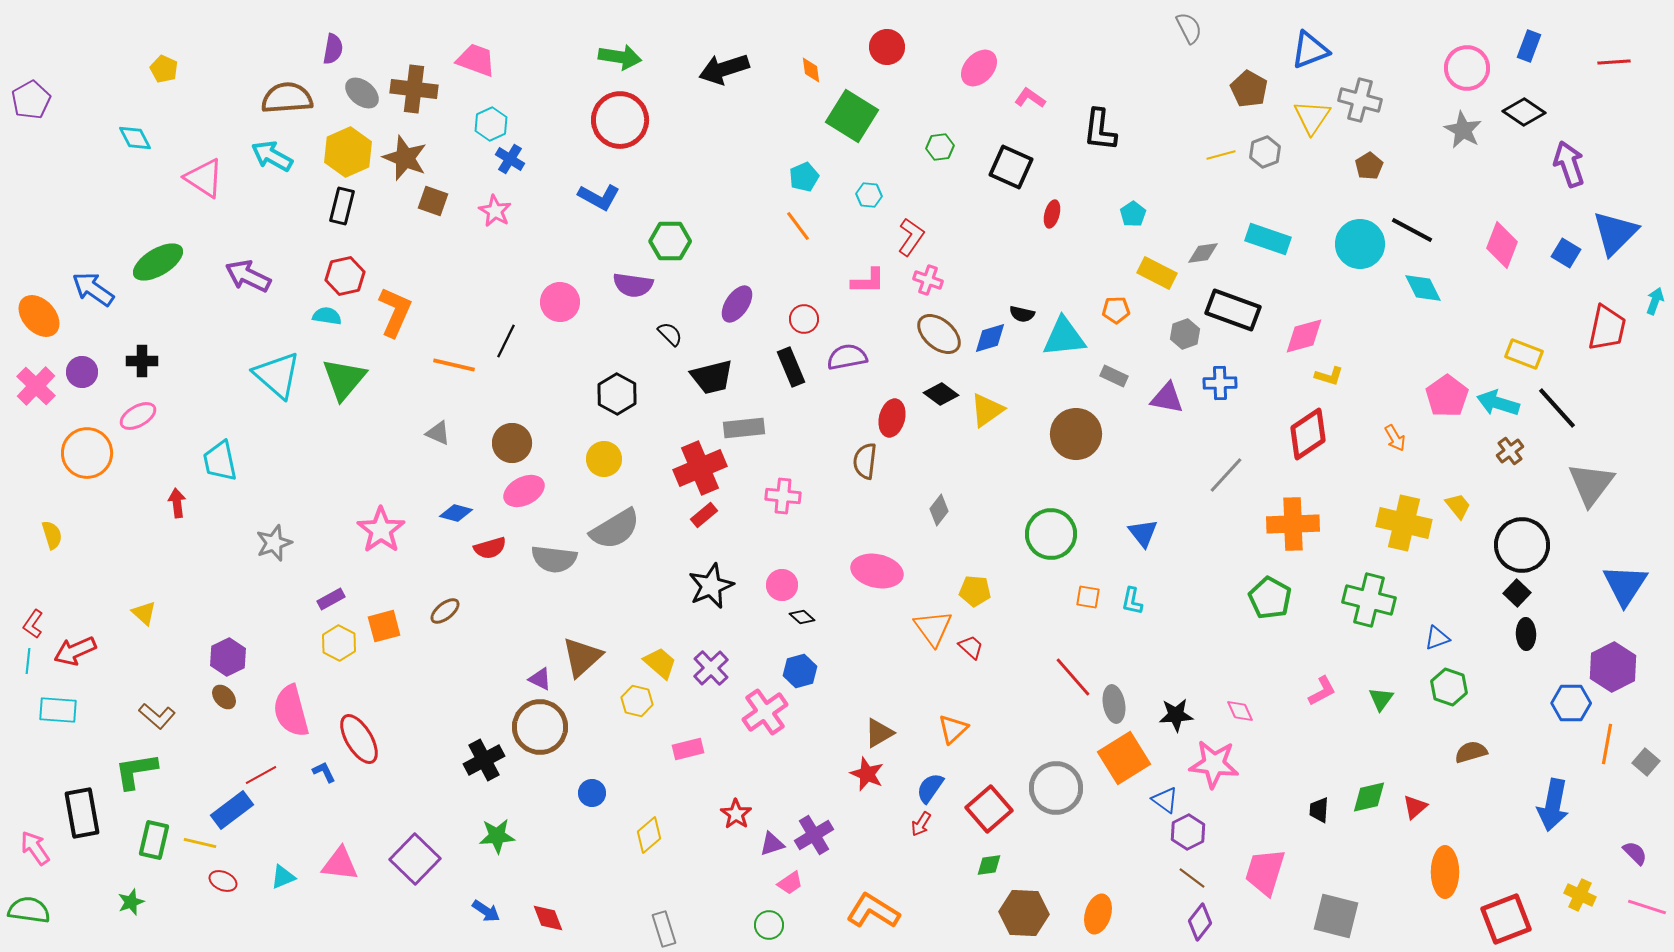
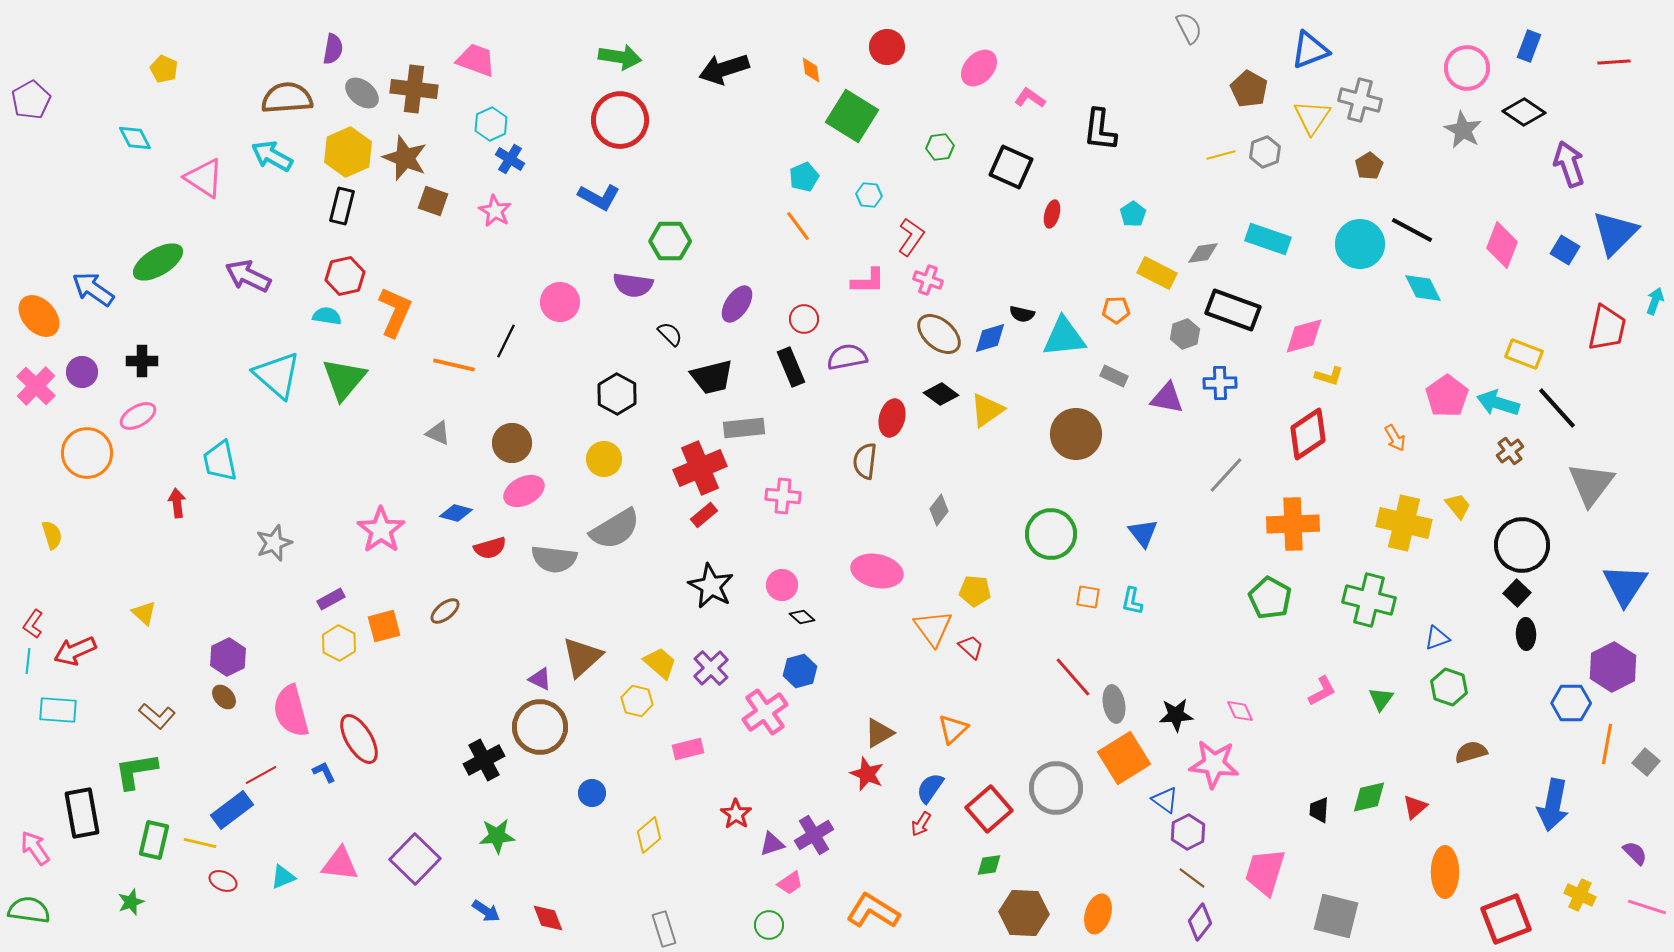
blue square at (1566, 253): moved 1 px left, 3 px up
black star at (711, 586): rotated 21 degrees counterclockwise
